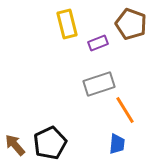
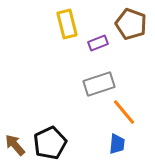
orange line: moved 1 px left, 2 px down; rotated 8 degrees counterclockwise
